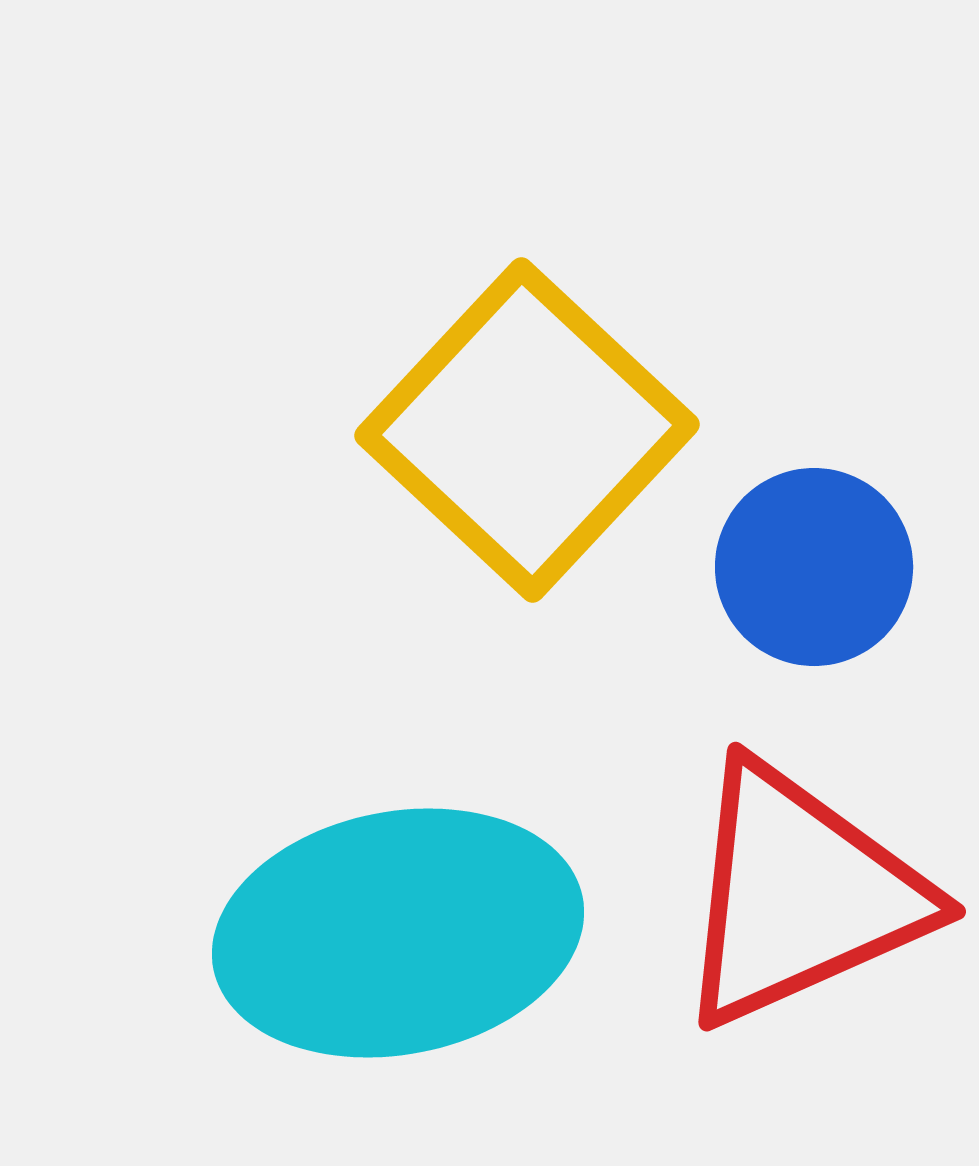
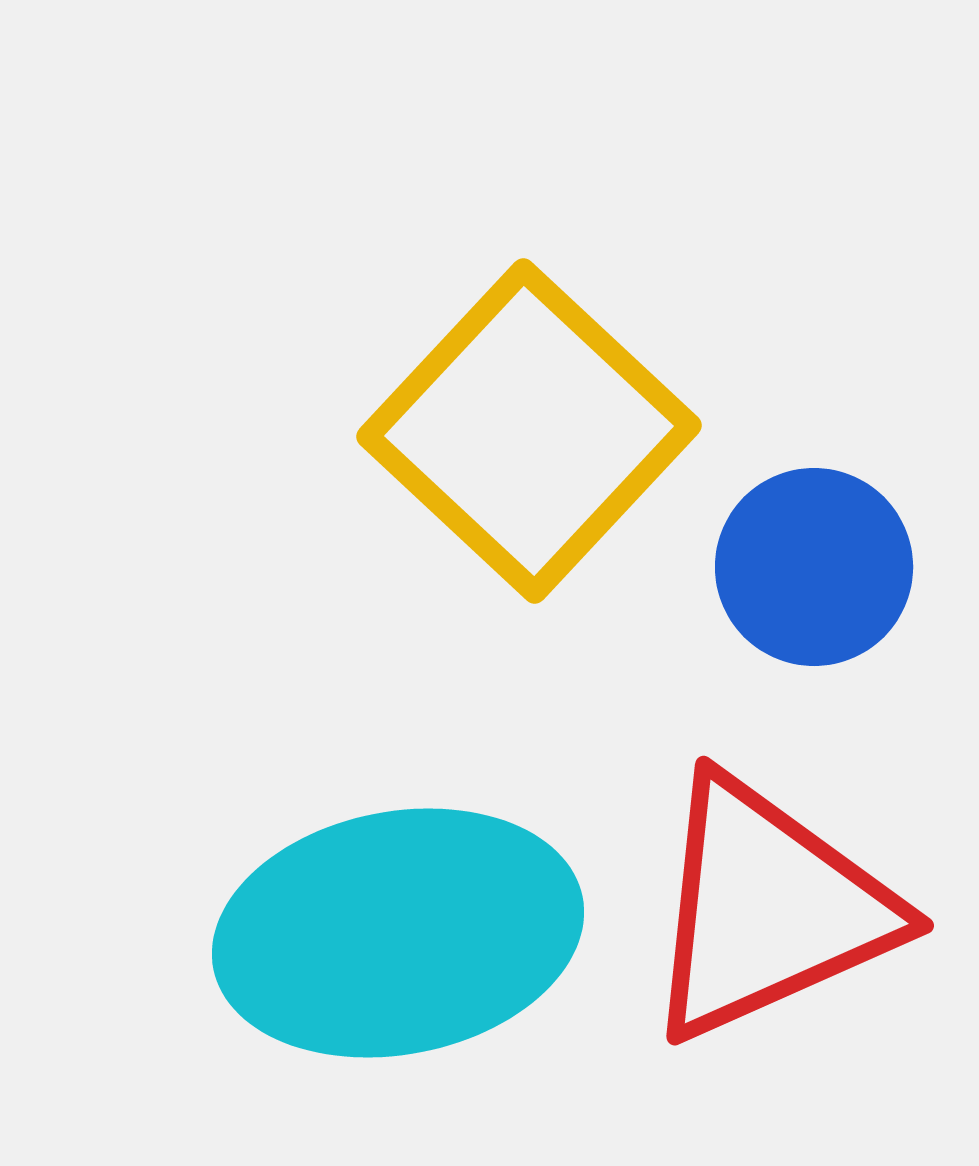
yellow square: moved 2 px right, 1 px down
red triangle: moved 32 px left, 14 px down
